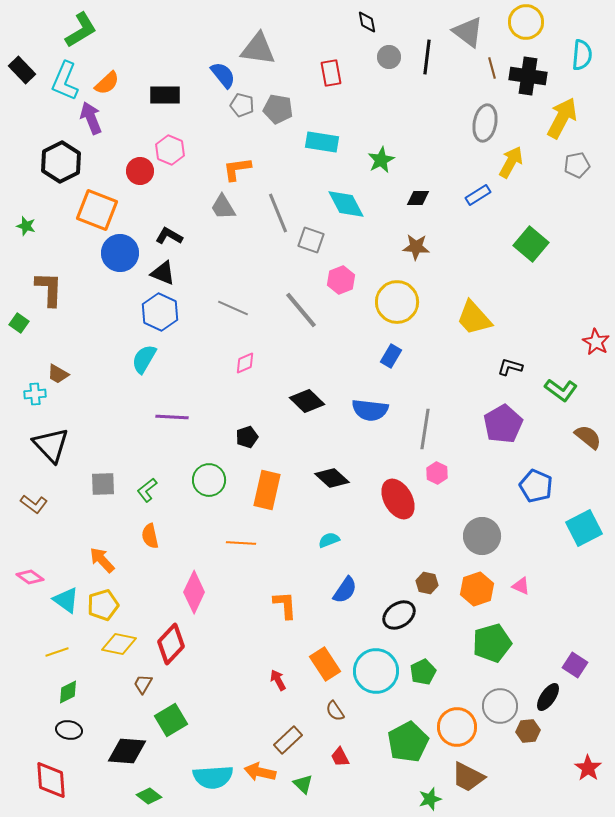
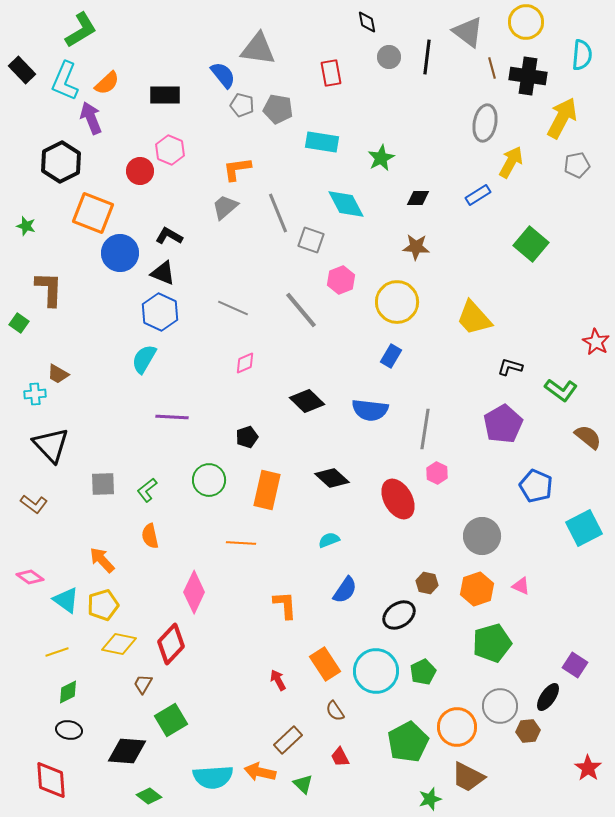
green star at (381, 160): moved 2 px up
gray trapezoid at (223, 207): moved 2 px right; rotated 80 degrees clockwise
orange square at (97, 210): moved 4 px left, 3 px down
